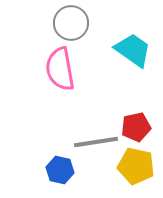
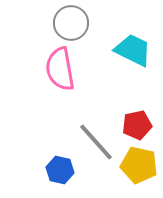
cyan trapezoid: rotated 9 degrees counterclockwise
red pentagon: moved 1 px right, 2 px up
gray line: rotated 57 degrees clockwise
yellow pentagon: moved 3 px right, 1 px up
